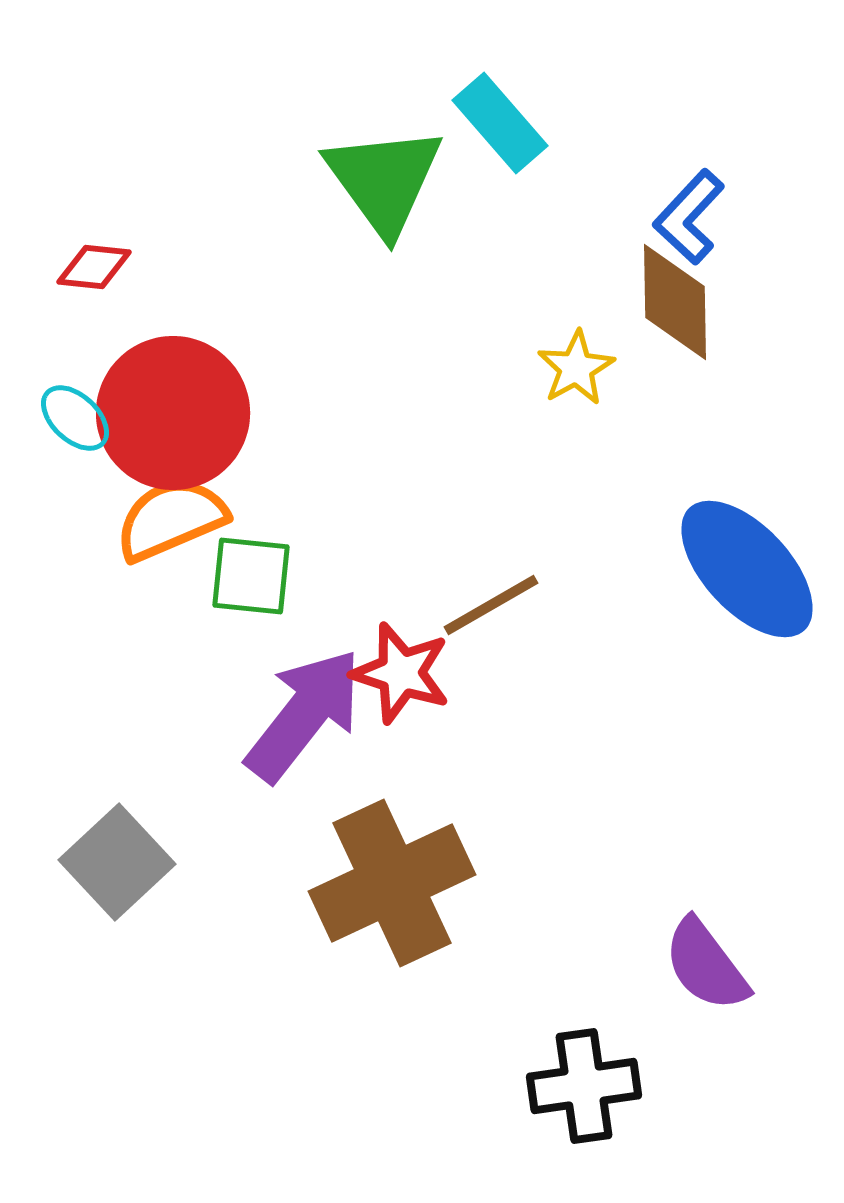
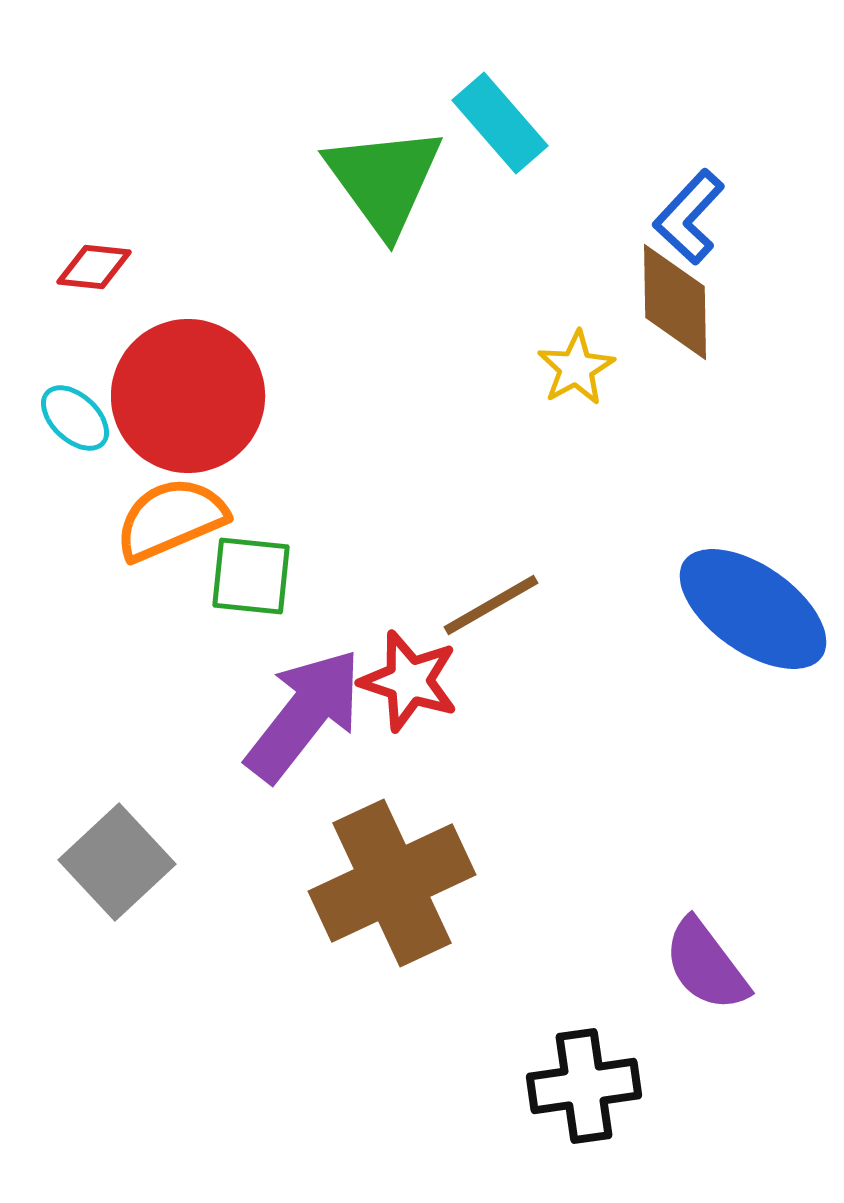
red circle: moved 15 px right, 17 px up
blue ellipse: moved 6 px right, 40 px down; rotated 12 degrees counterclockwise
red star: moved 8 px right, 8 px down
